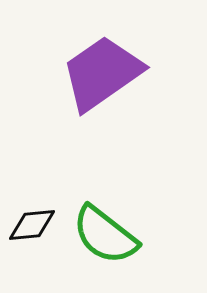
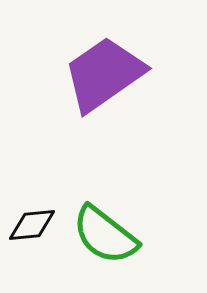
purple trapezoid: moved 2 px right, 1 px down
